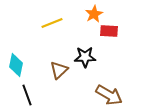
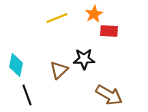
yellow line: moved 5 px right, 5 px up
black star: moved 1 px left, 2 px down
